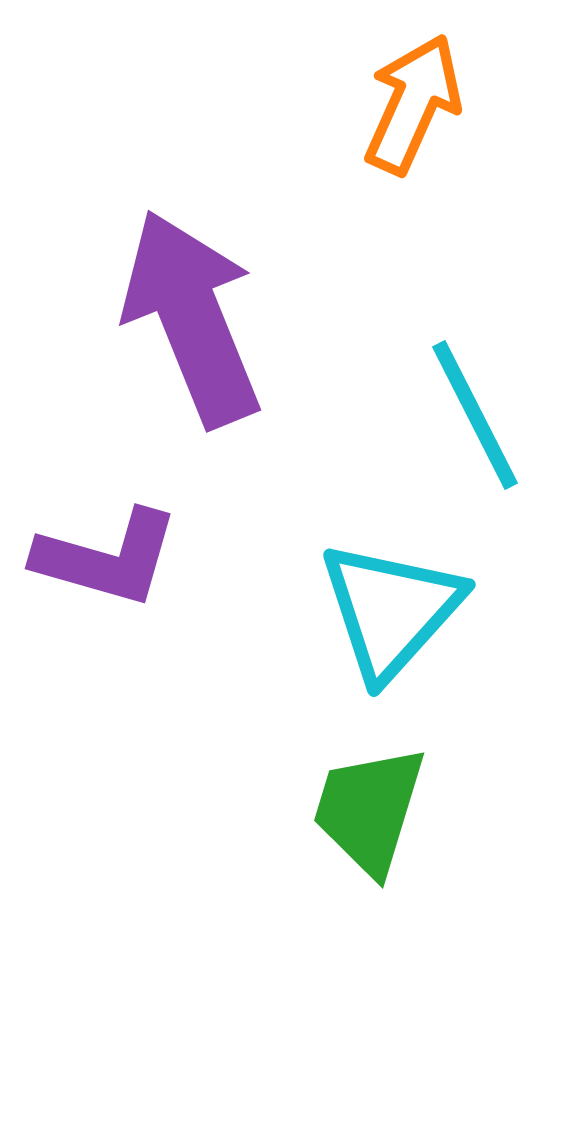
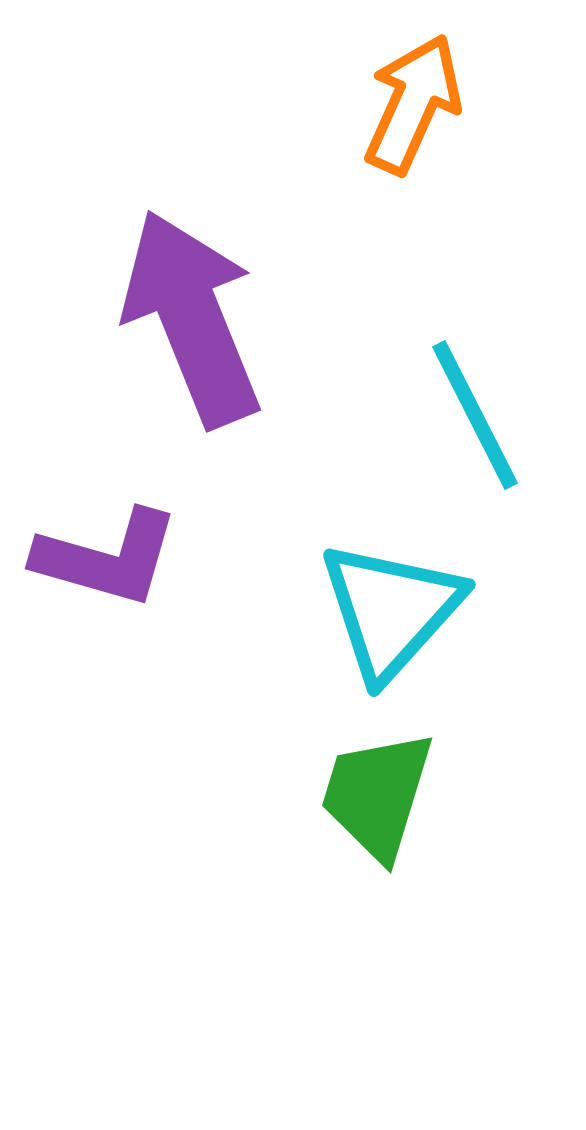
green trapezoid: moved 8 px right, 15 px up
